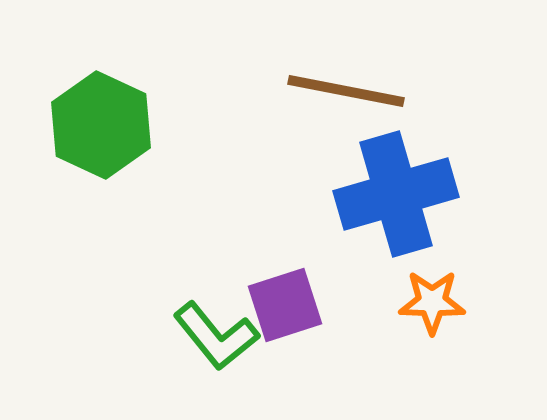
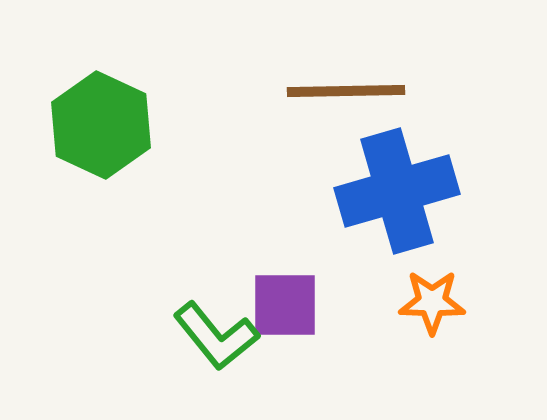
brown line: rotated 12 degrees counterclockwise
blue cross: moved 1 px right, 3 px up
purple square: rotated 18 degrees clockwise
